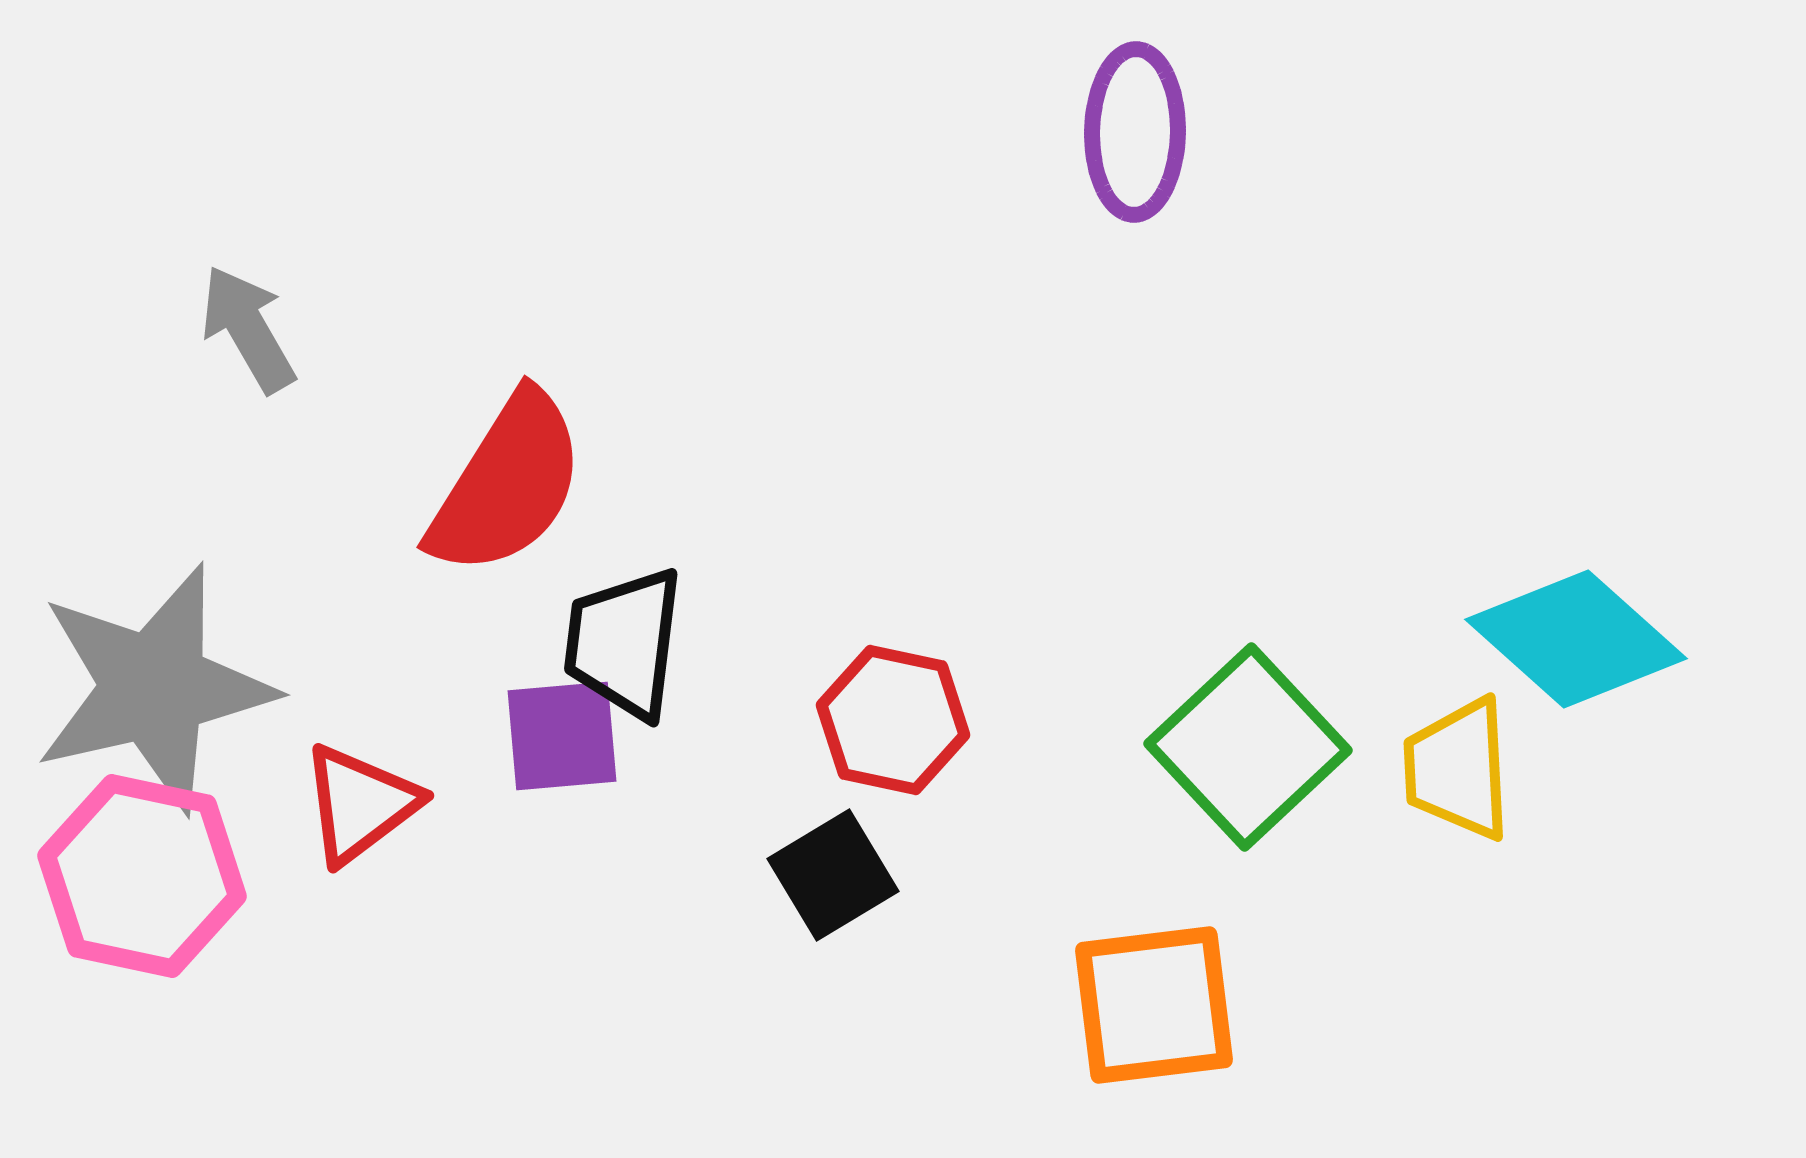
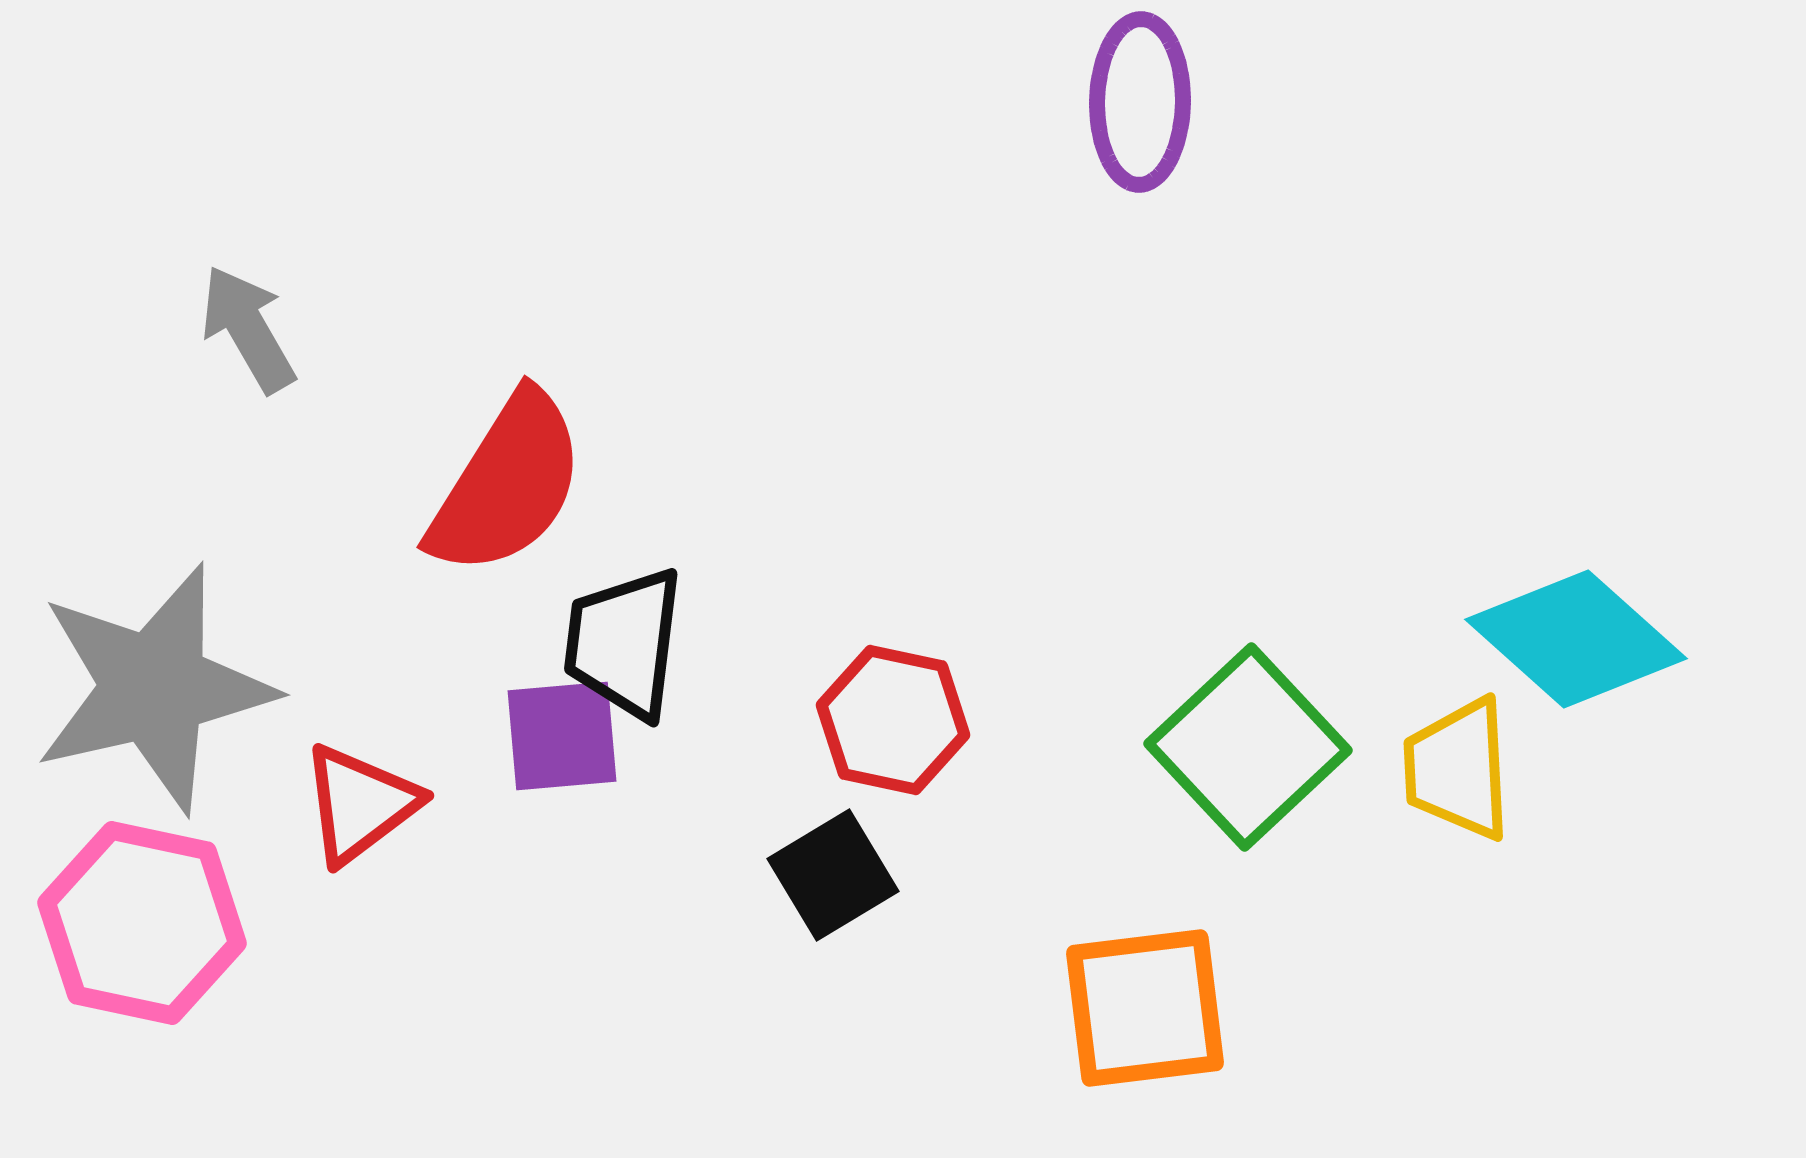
purple ellipse: moved 5 px right, 30 px up
pink hexagon: moved 47 px down
orange square: moved 9 px left, 3 px down
